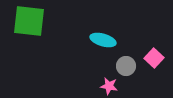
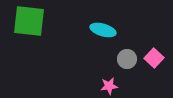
cyan ellipse: moved 10 px up
gray circle: moved 1 px right, 7 px up
pink star: rotated 18 degrees counterclockwise
